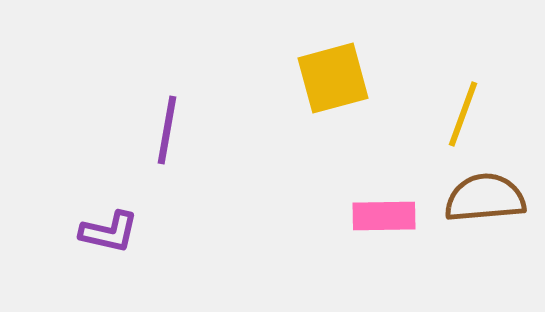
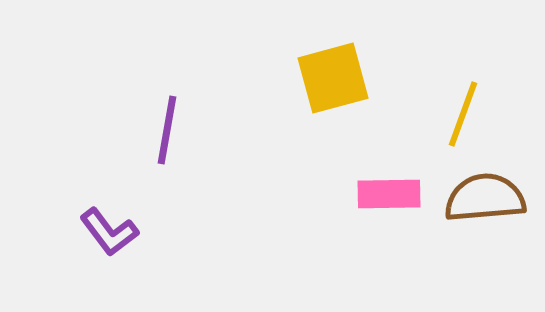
pink rectangle: moved 5 px right, 22 px up
purple L-shape: rotated 40 degrees clockwise
